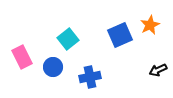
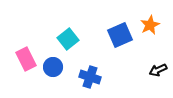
pink rectangle: moved 4 px right, 2 px down
blue cross: rotated 30 degrees clockwise
